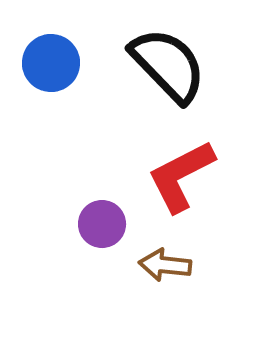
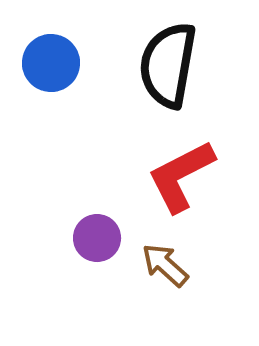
black semicircle: rotated 126 degrees counterclockwise
purple circle: moved 5 px left, 14 px down
brown arrow: rotated 36 degrees clockwise
